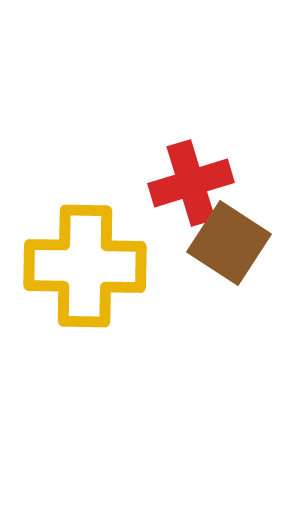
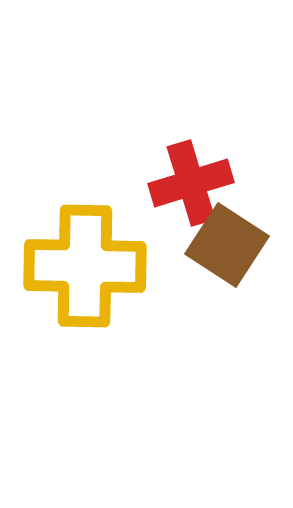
brown square: moved 2 px left, 2 px down
